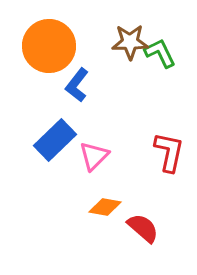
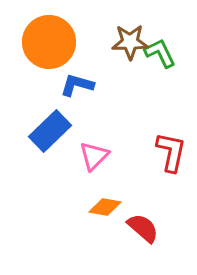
orange circle: moved 4 px up
blue L-shape: rotated 68 degrees clockwise
blue rectangle: moved 5 px left, 9 px up
red L-shape: moved 2 px right
